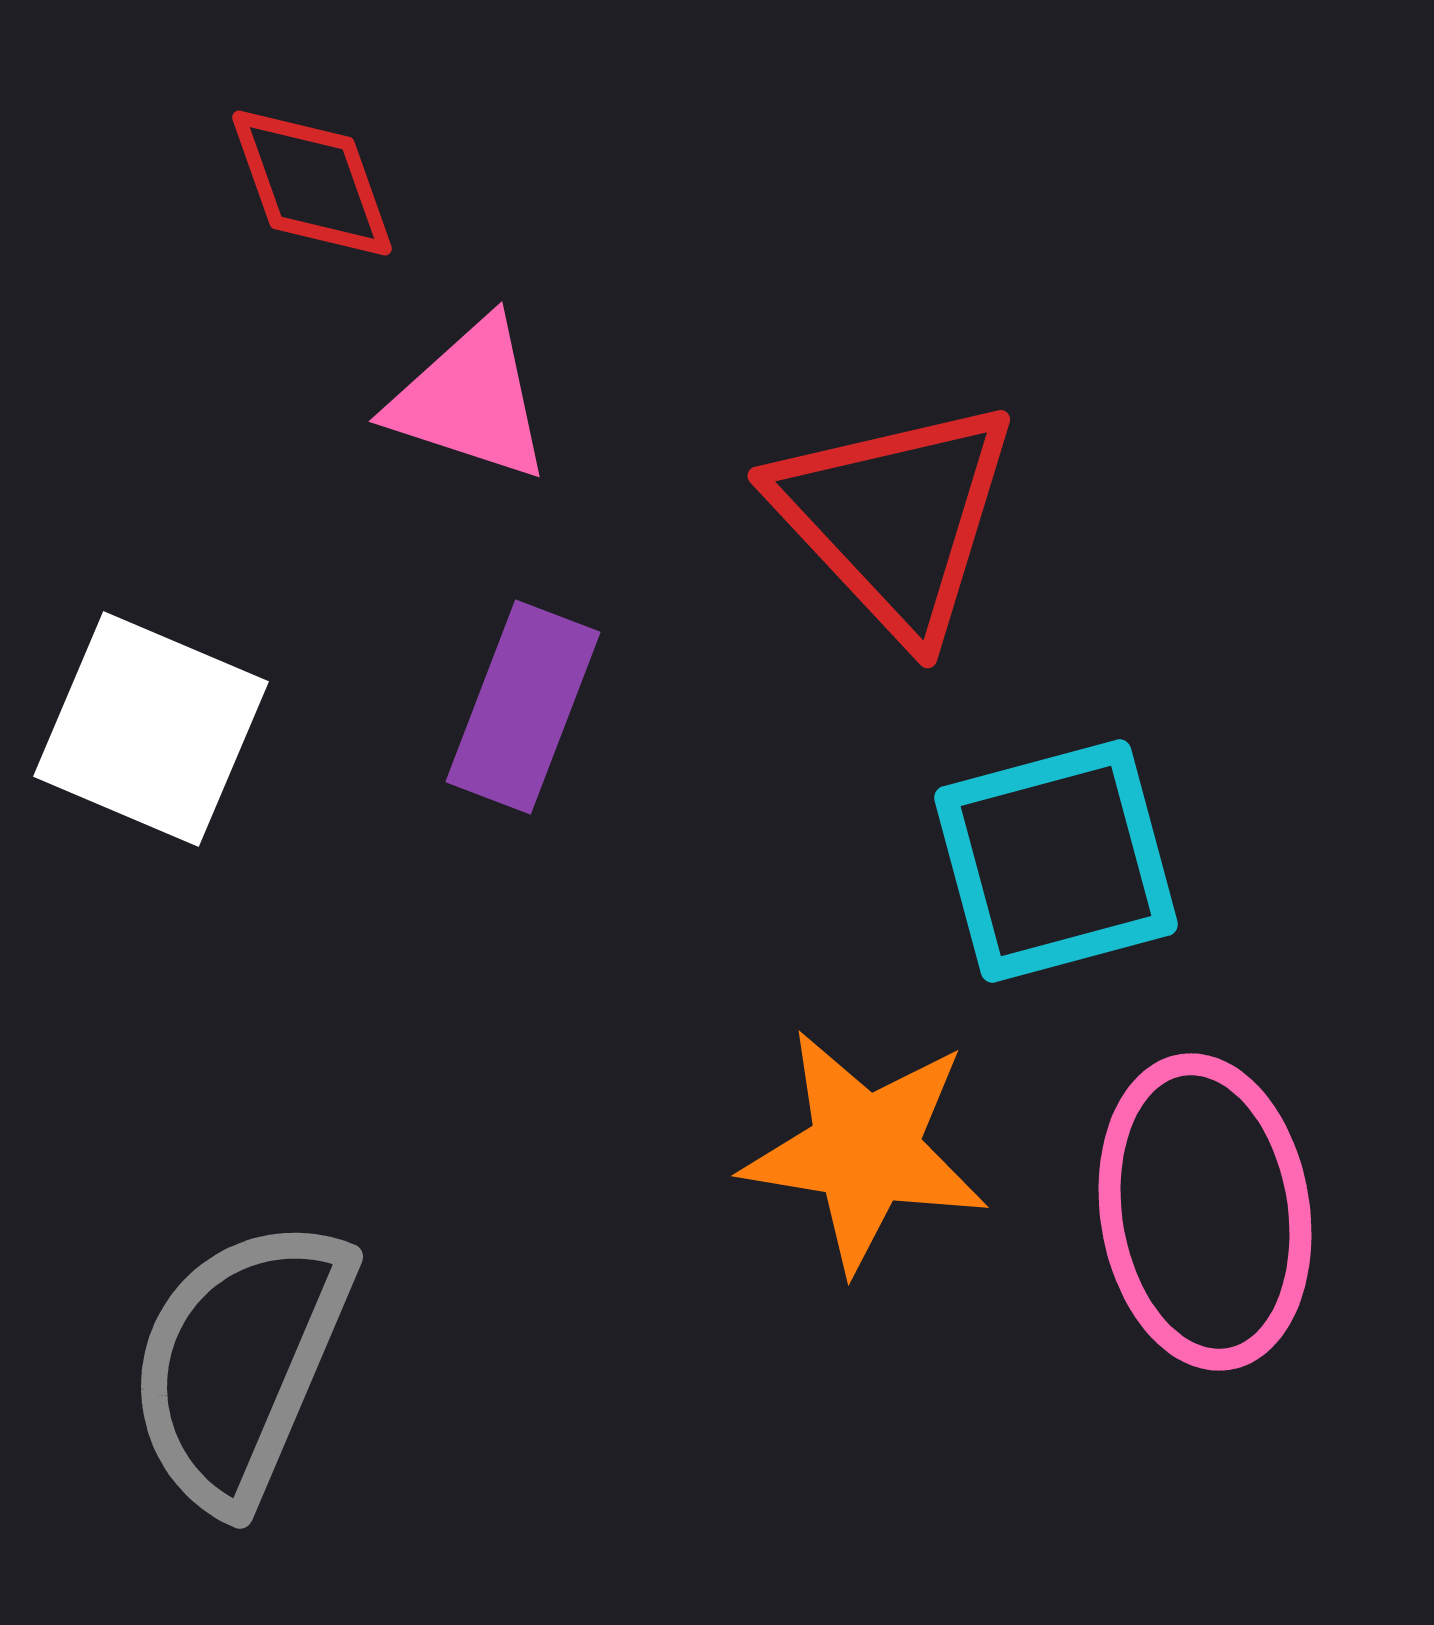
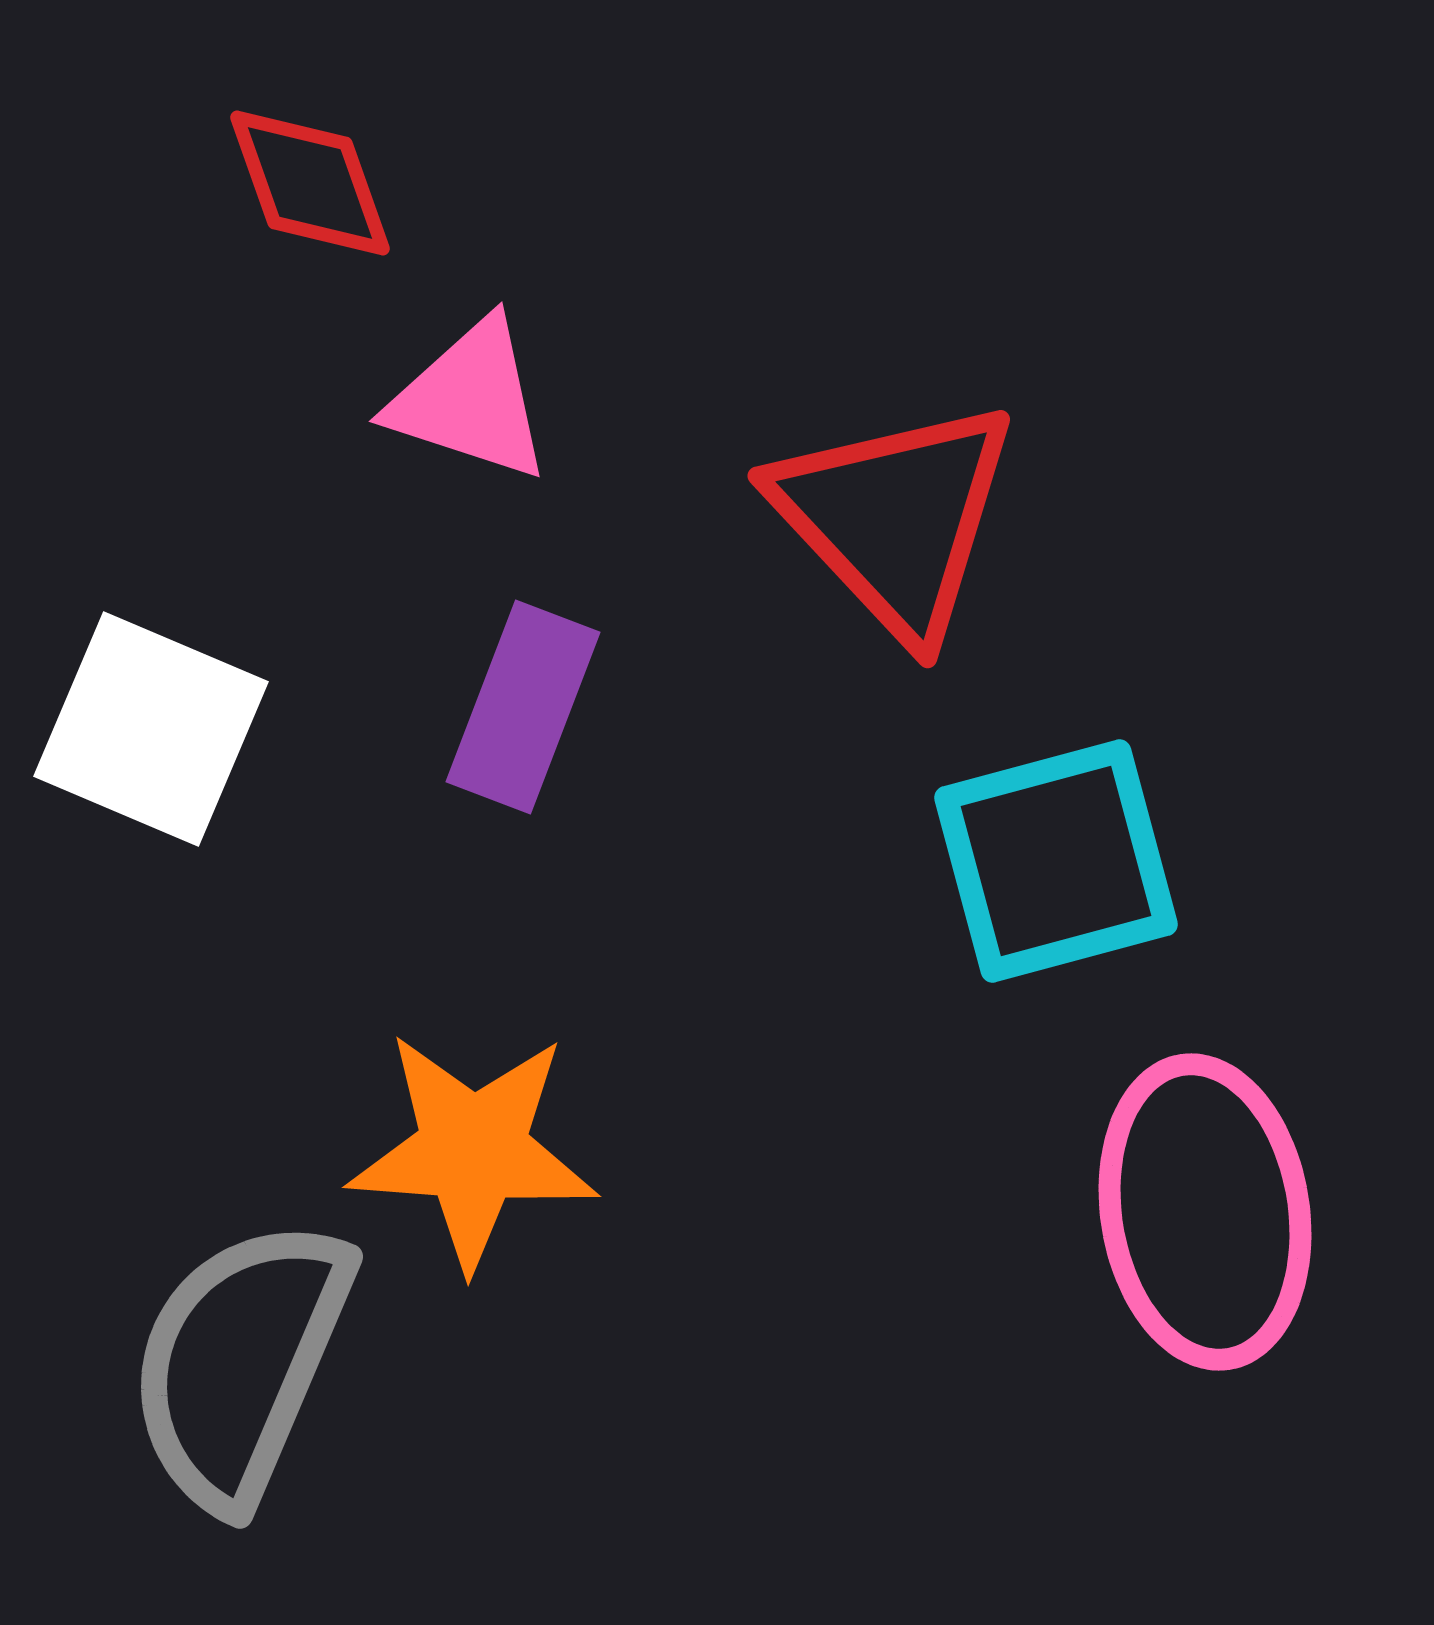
red diamond: moved 2 px left
orange star: moved 392 px left; rotated 5 degrees counterclockwise
